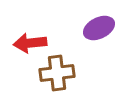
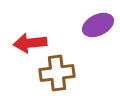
purple ellipse: moved 1 px left, 3 px up
